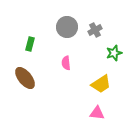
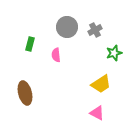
pink semicircle: moved 10 px left, 8 px up
brown ellipse: moved 15 px down; rotated 25 degrees clockwise
pink triangle: rotated 21 degrees clockwise
